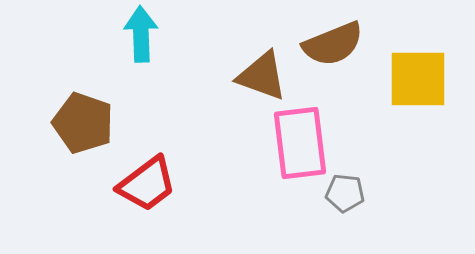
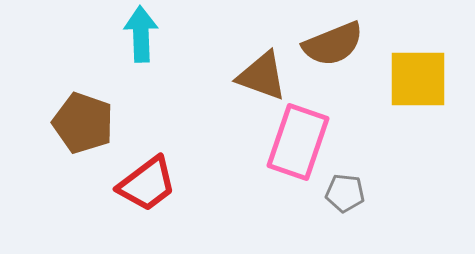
pink rectangle: moved 2 px left, 1 px up; rotated 26 degrees clockwise
